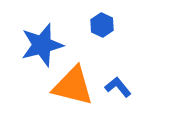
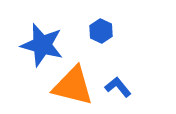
blue hexagon: moved 1 px left, 6 px down
blue star: rotated 30 degrees clockwise
